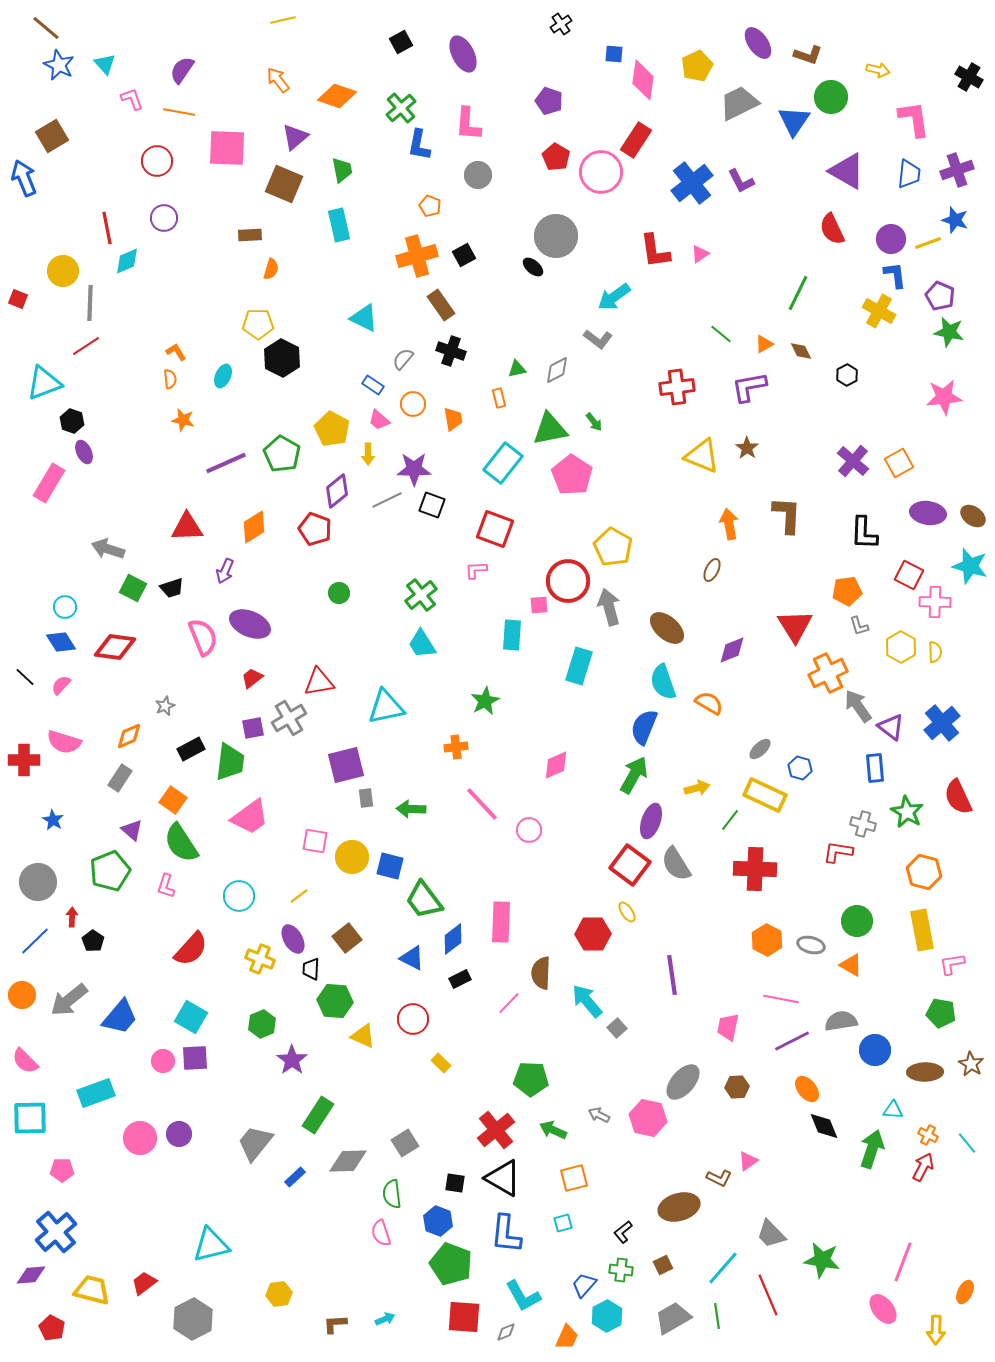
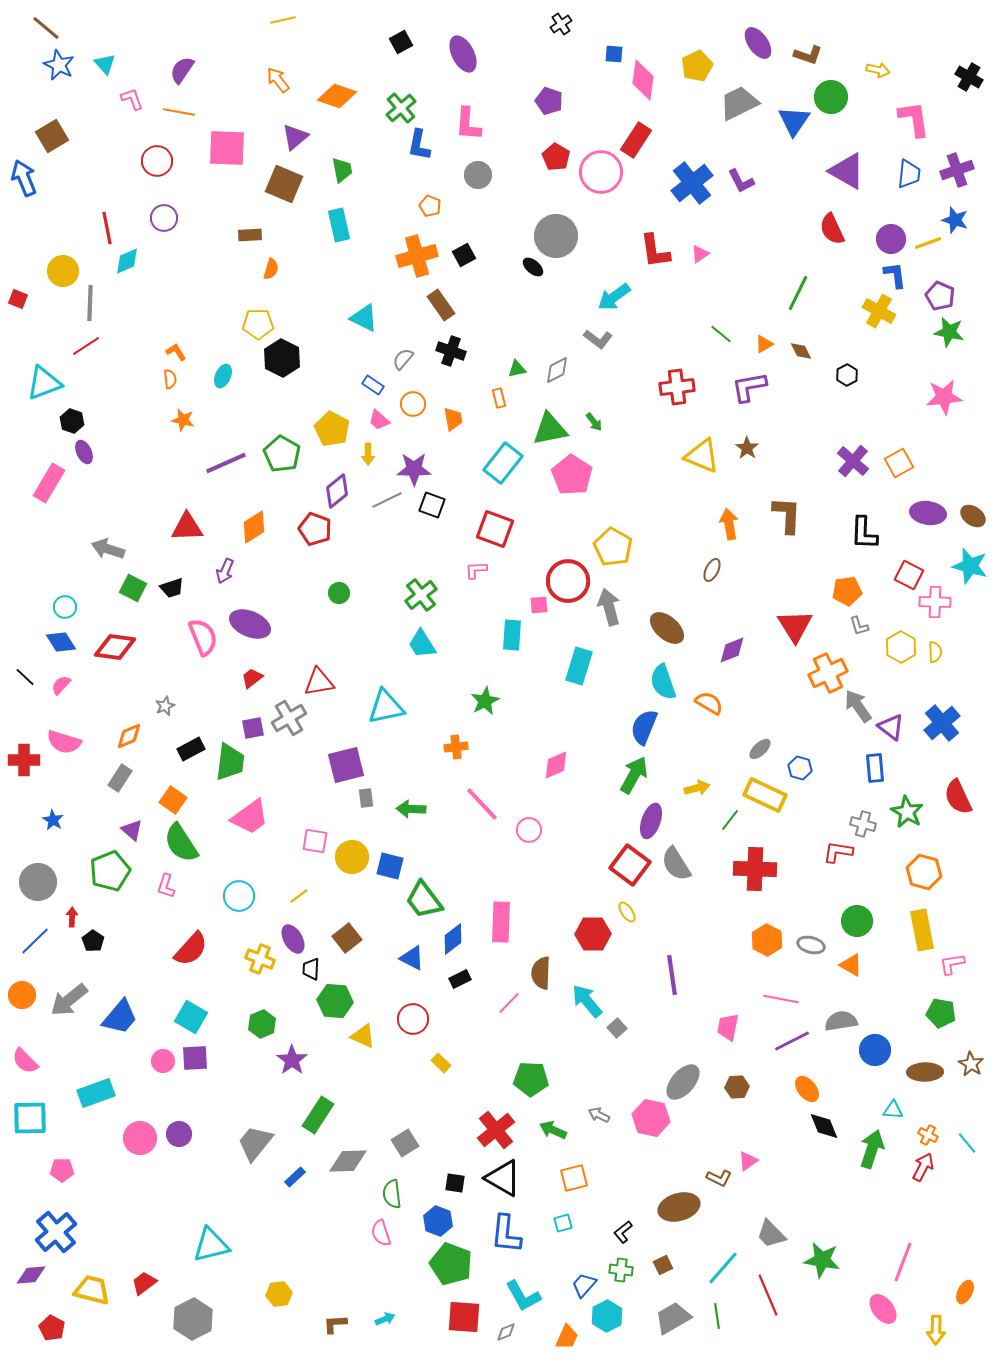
pink hexagon at (648, 1118): moved 3 px right
